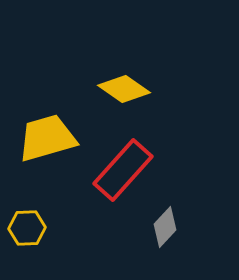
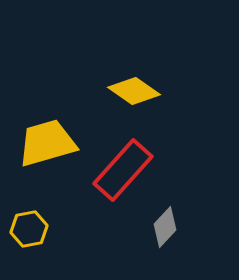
yellow diamond: moved 10 px right, 2 px down
yellow trapezoid: moved 5 px down
yellow hexagon: moved 2 px right, 1 px down; rotated 9 degrees counterclockwise
